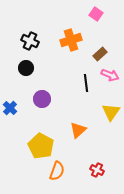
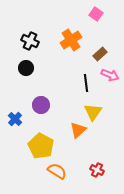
orange cross: rotated 15 degrees counterclockwise
purple circle: moved 1 px left, 6 px down
blue cross: moved 5 px right, 11 px down
yellow triangle: moved 18 px left
orange semicircle: rotated 78 degrees counterclockwise
